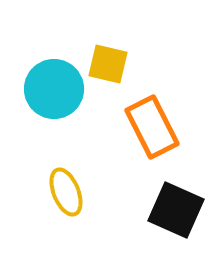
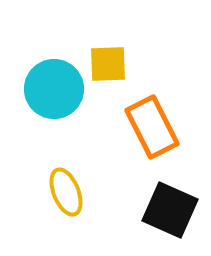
yellow square: rotated 15 degrees counterclockwise
black square: moved 6 px left
